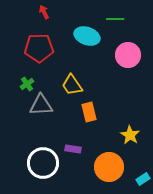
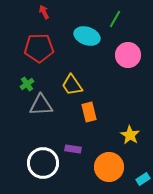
green line: rotated 60 degrees counterclockwise
